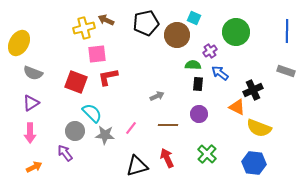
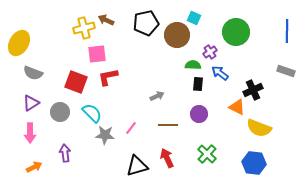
purple cross: moved 1 px down
gray circle: moved 15 px left, 19 px up
purple arrow: rotated 30 degrees clockwise
